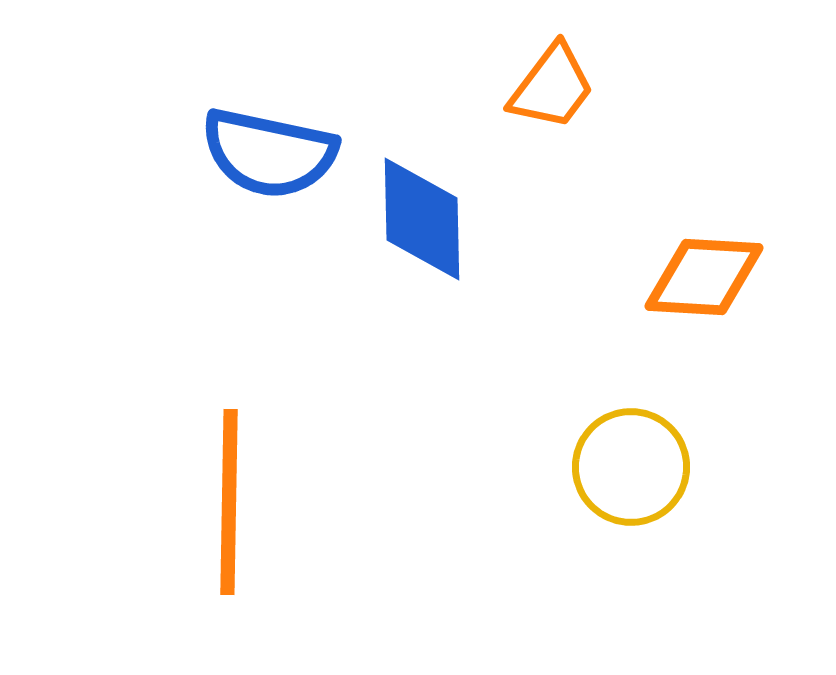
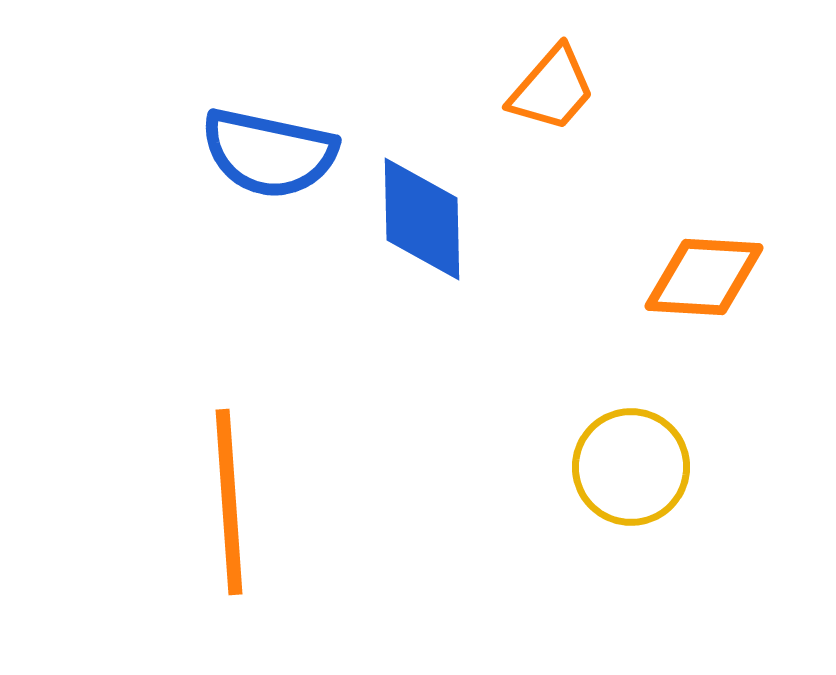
orange trapezoid: moved 2 px down; rotated 4 degrees clockwise
orange line: rotated 5 degrees counterclockwise
